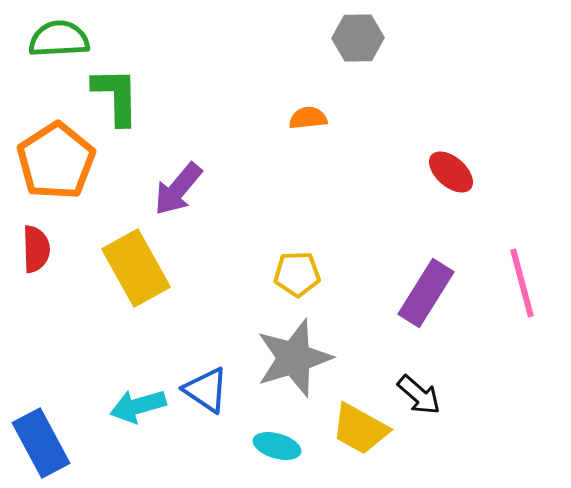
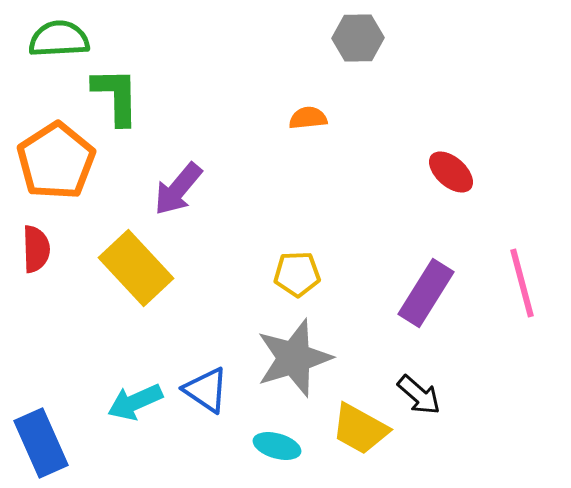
yellow rectangle: rotated 14 degrees counterclockwise
cyan arrow: moved 3 px left, 4 px up; rotated 8 degrees counterclockwise
blue rectangle: rotated 4 degrees clockwise
